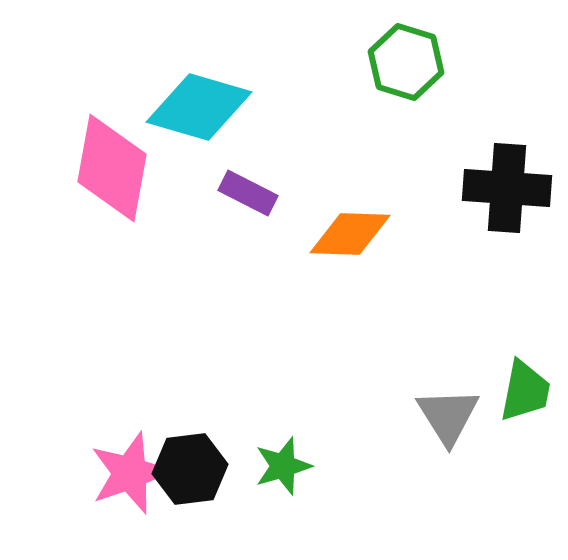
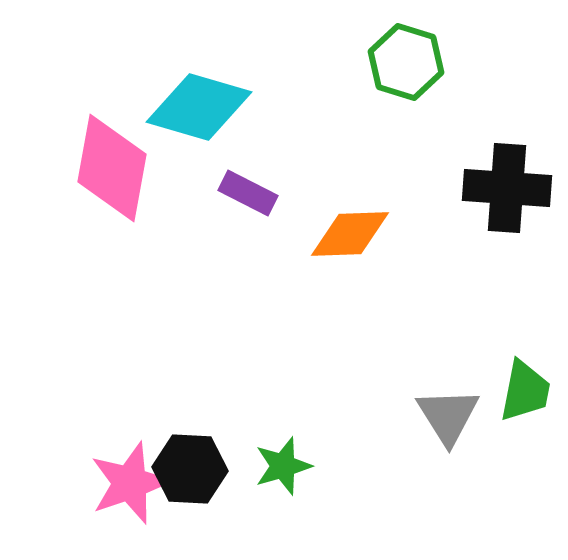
orange diamond: rotated 4 degrees counterclockwise
black hexagon: rotated 10 degrees clockwise
pink star: moved 10 px down
